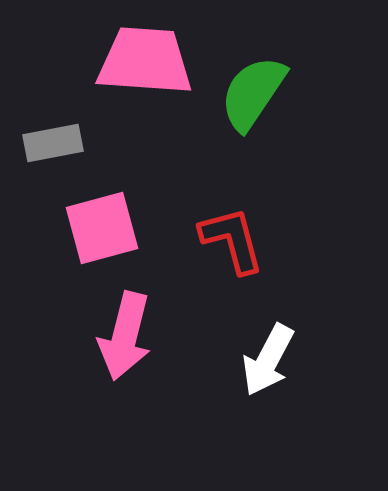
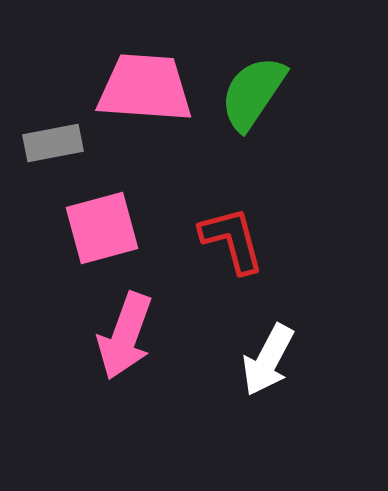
pink trapezoid: moved 27 px down
pink arrow: rotated 6 degrees clockwise
